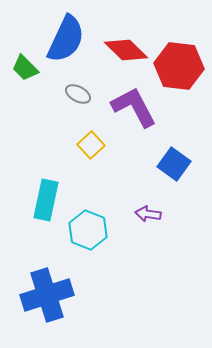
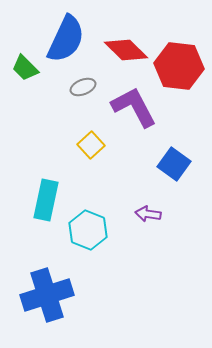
gray ellipse: moved 5 px right, 7 px up; rotated 50 degrees counterclockwise
